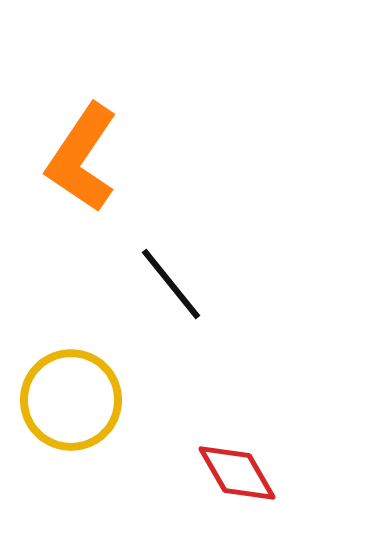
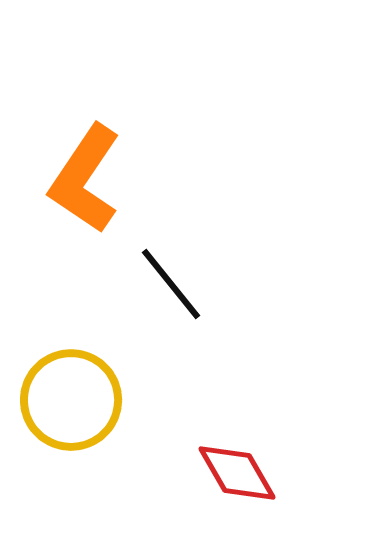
orange L-shape: moved 3 px right, 21 px down
